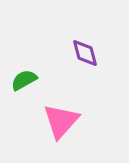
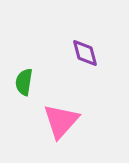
green semicircle: moved 2 px down; rotated 52 degrees counterclockwise
